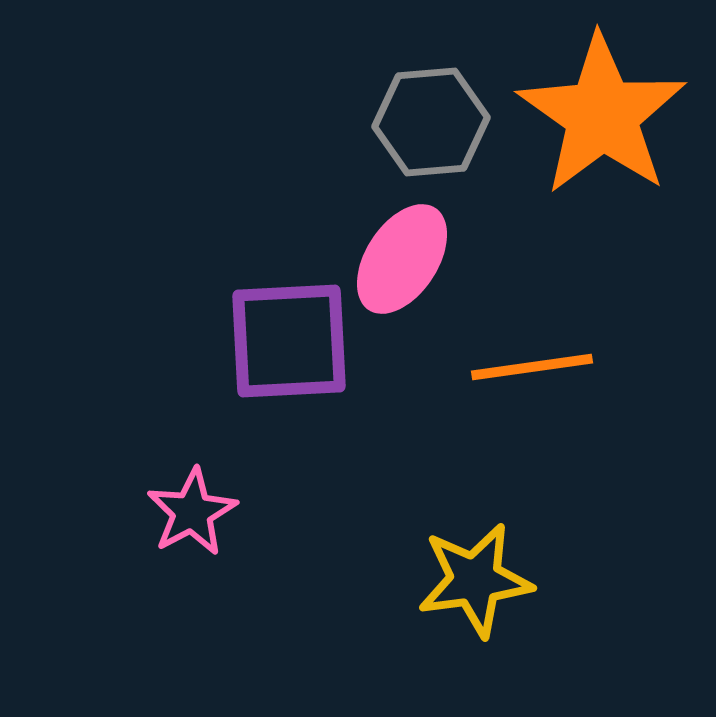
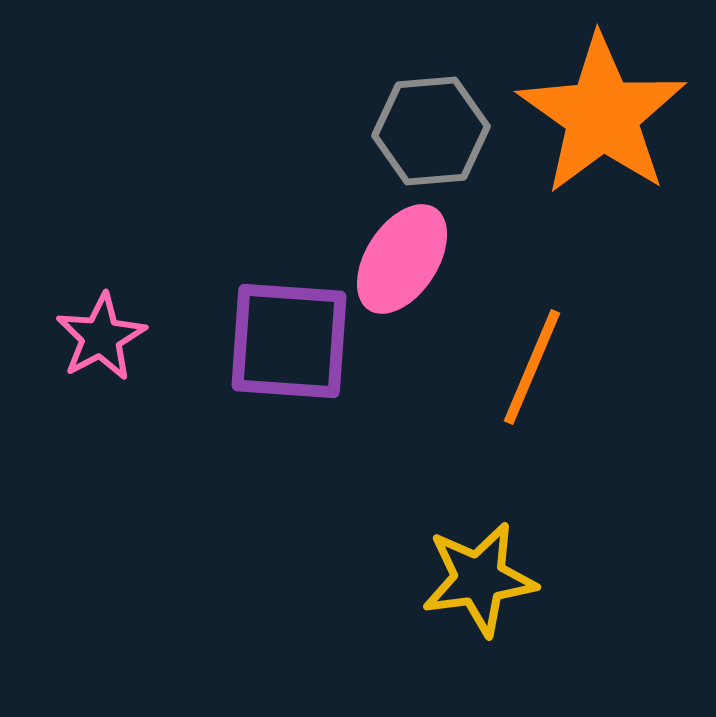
gray hexagon: moved 9 px down
purple square: rotated 7 degrees clockwise
orange line: rotated 59 degrees counterclockwise
pink star: moved 91 px left, 175 px up
yellow star: moved 4 px right, 1 px up
